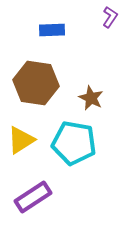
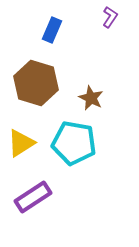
blue rectangle: rotated 65 degrees counterclockwise
brown hexagon: rotated 9 degrees clockwise
yellow triangle: moved 3 px down
